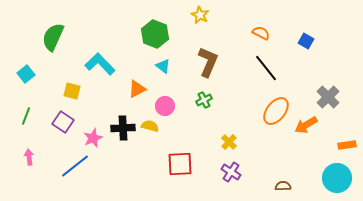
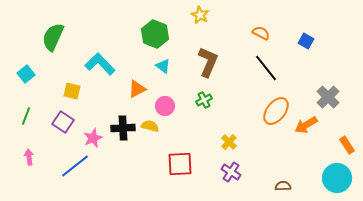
orange rectangle: rotated 66 degrees clockwise
